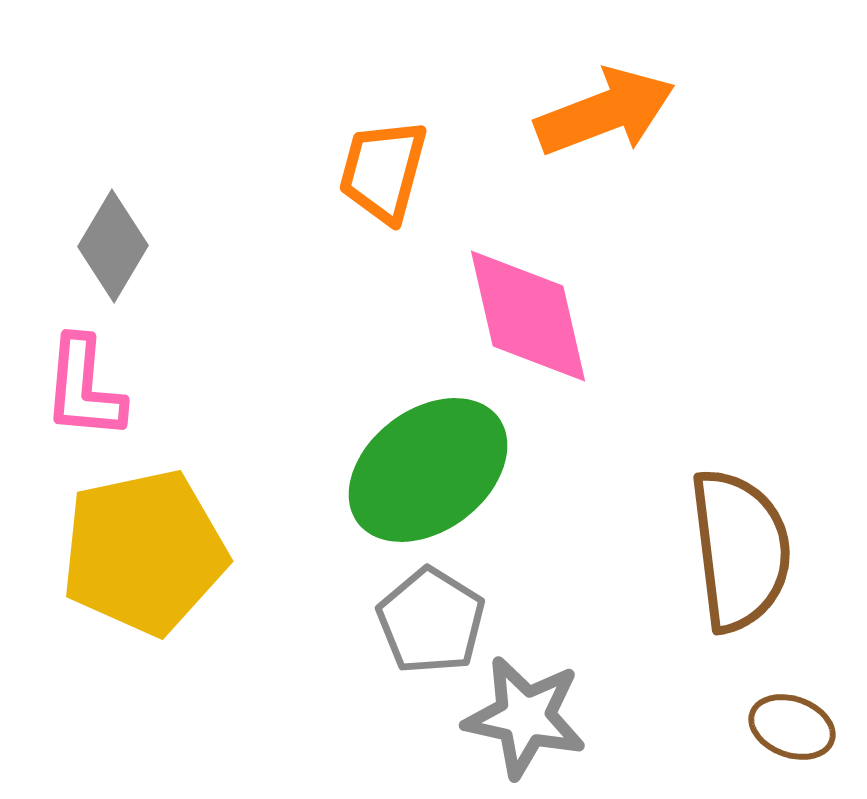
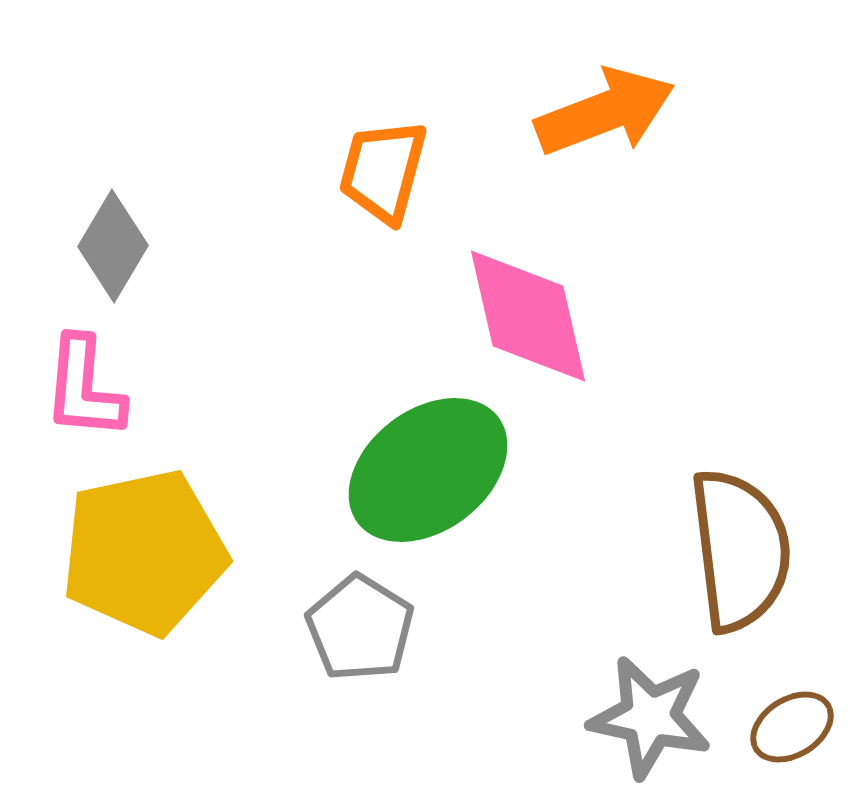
gray pentagon: moved 71 px left, 7 px down
gray star: moved 125 px right
brown ellipse: rotated 52 degrees counterclockwise
